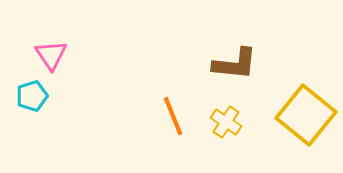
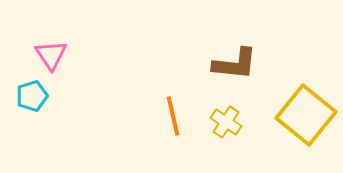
orange line: rotated 9 degrees clockwise
